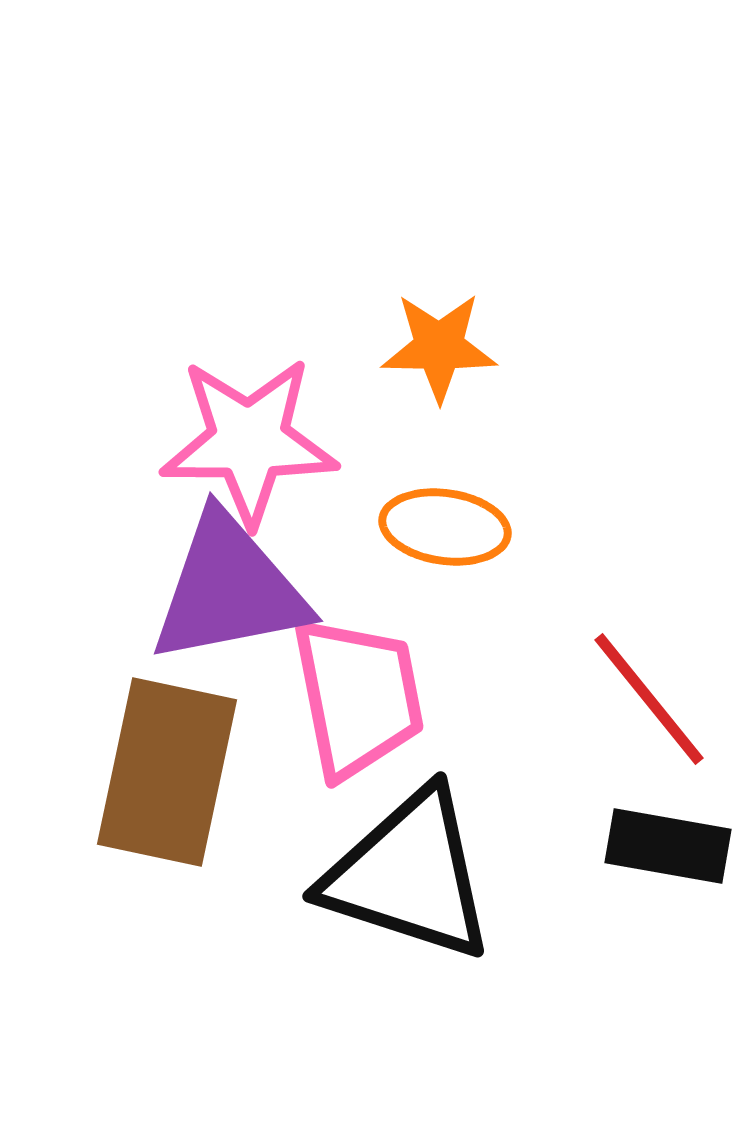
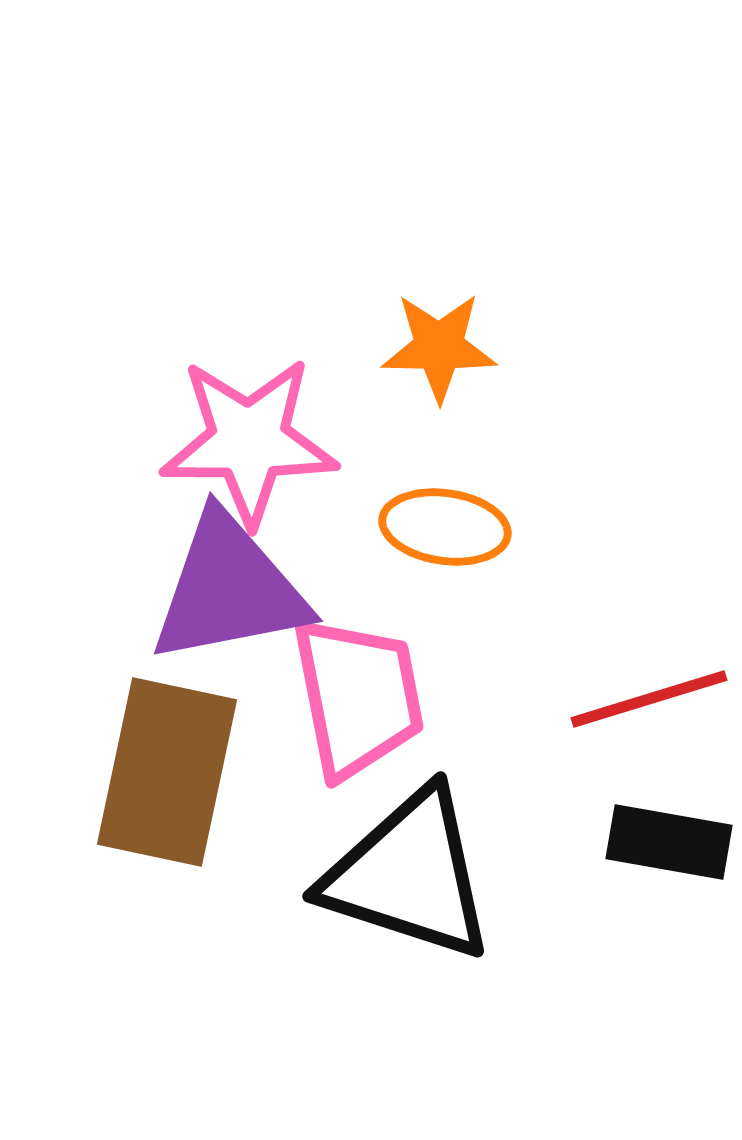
red line: rotated 68 degrees counterclockwise
black rectangle: moved 1 px right, 4 px up
